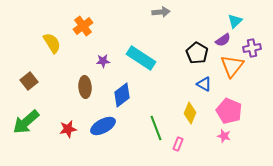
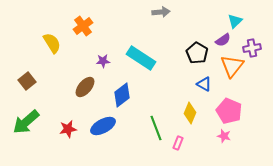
brown square: moved 2 px left
brown ellipse: rotated 45 degrees clockwise
pink rectangle: moved 1 px up
